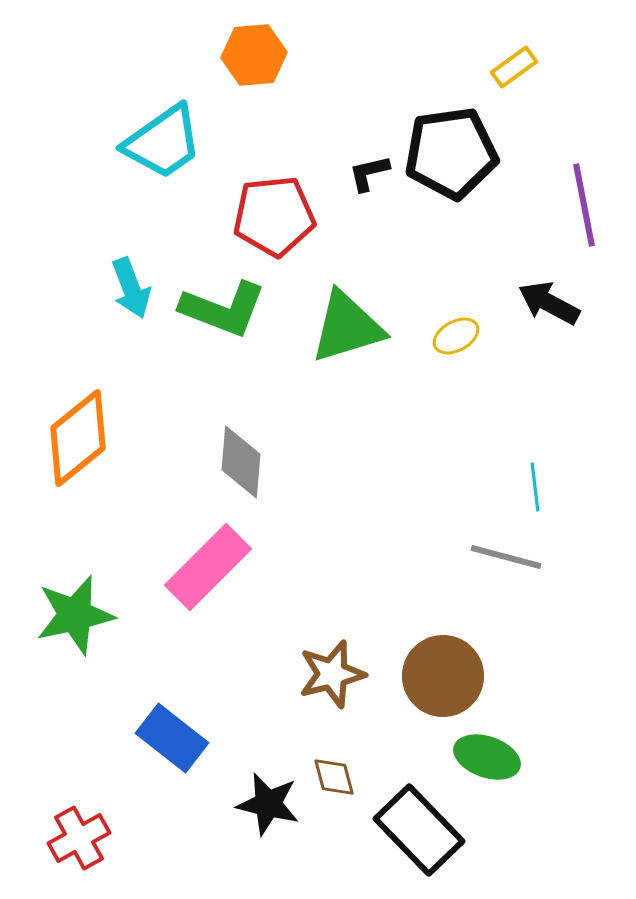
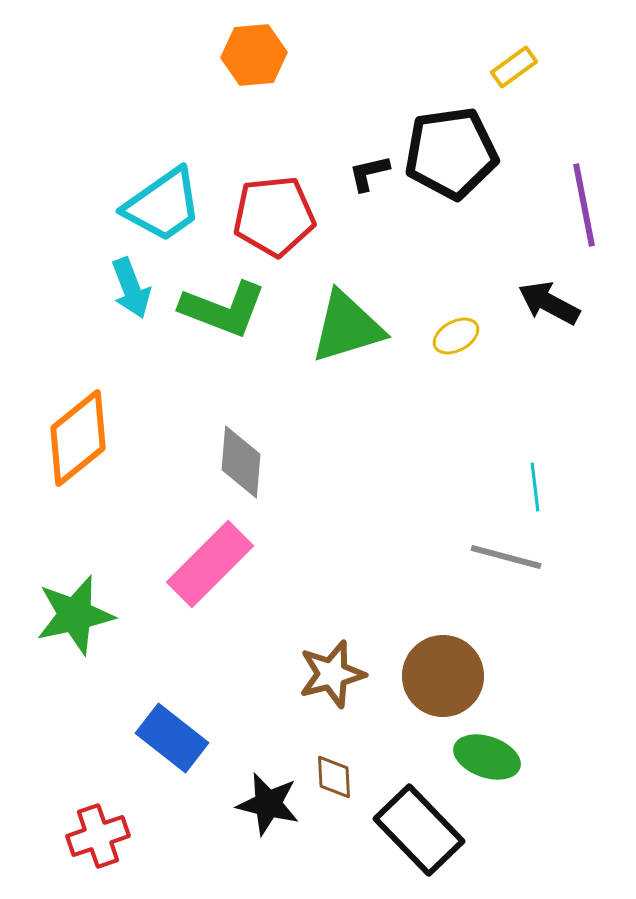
cyan trapezoid: moved 63 px down
pink rectangle: moved 2 px right, 3 px up
brown diamond: rotated 12 degrees clockwise
red cross: moved 19 px right, 2 px up; rotated 10 degrees clockwise
